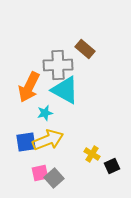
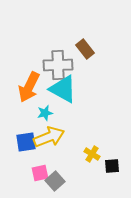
brown rectangle: rotated 12 degrees clockwise
cyan triangle: moved 2 px left, 1 px up
yellow arrow: moved 1 px right, 3 px up
black square: rotated 21 degrees clockwise
gray square: moved 1 px right, 3 px down
